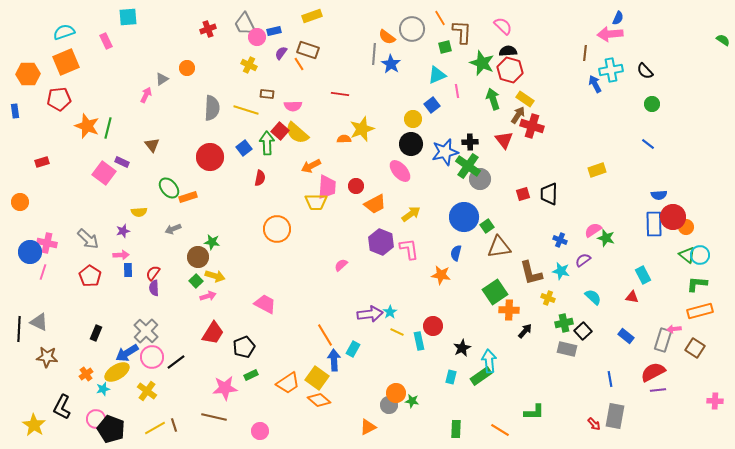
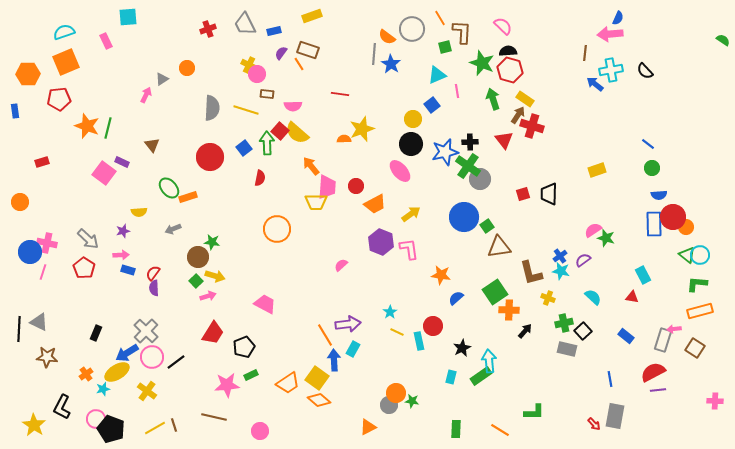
pink circle at (257, 37): moved 37 px down
blue arrow at (595, 84): rotated 24 degrees counterclockwise
green circle at (652, 104): moved 64 px down
orange arrow at (311, 166): rotated 78 degrees clockwise
blue cross at (560, 240): moved 16 px down; rotated 32 degrees clockwise
blue semicircle at (456, 253): moved 45 px down; rotated 35 degrees clockwise
blue rectangle at (128, 270): rotated 72 degrees counterclockwise
red pentagon at (90, 276): moved 6 px left, 8 px up
purple arrow at (370, 314): moved 22 px left, 10 px down
pink star at (225, 388): moved 2 px right, 3 px up
